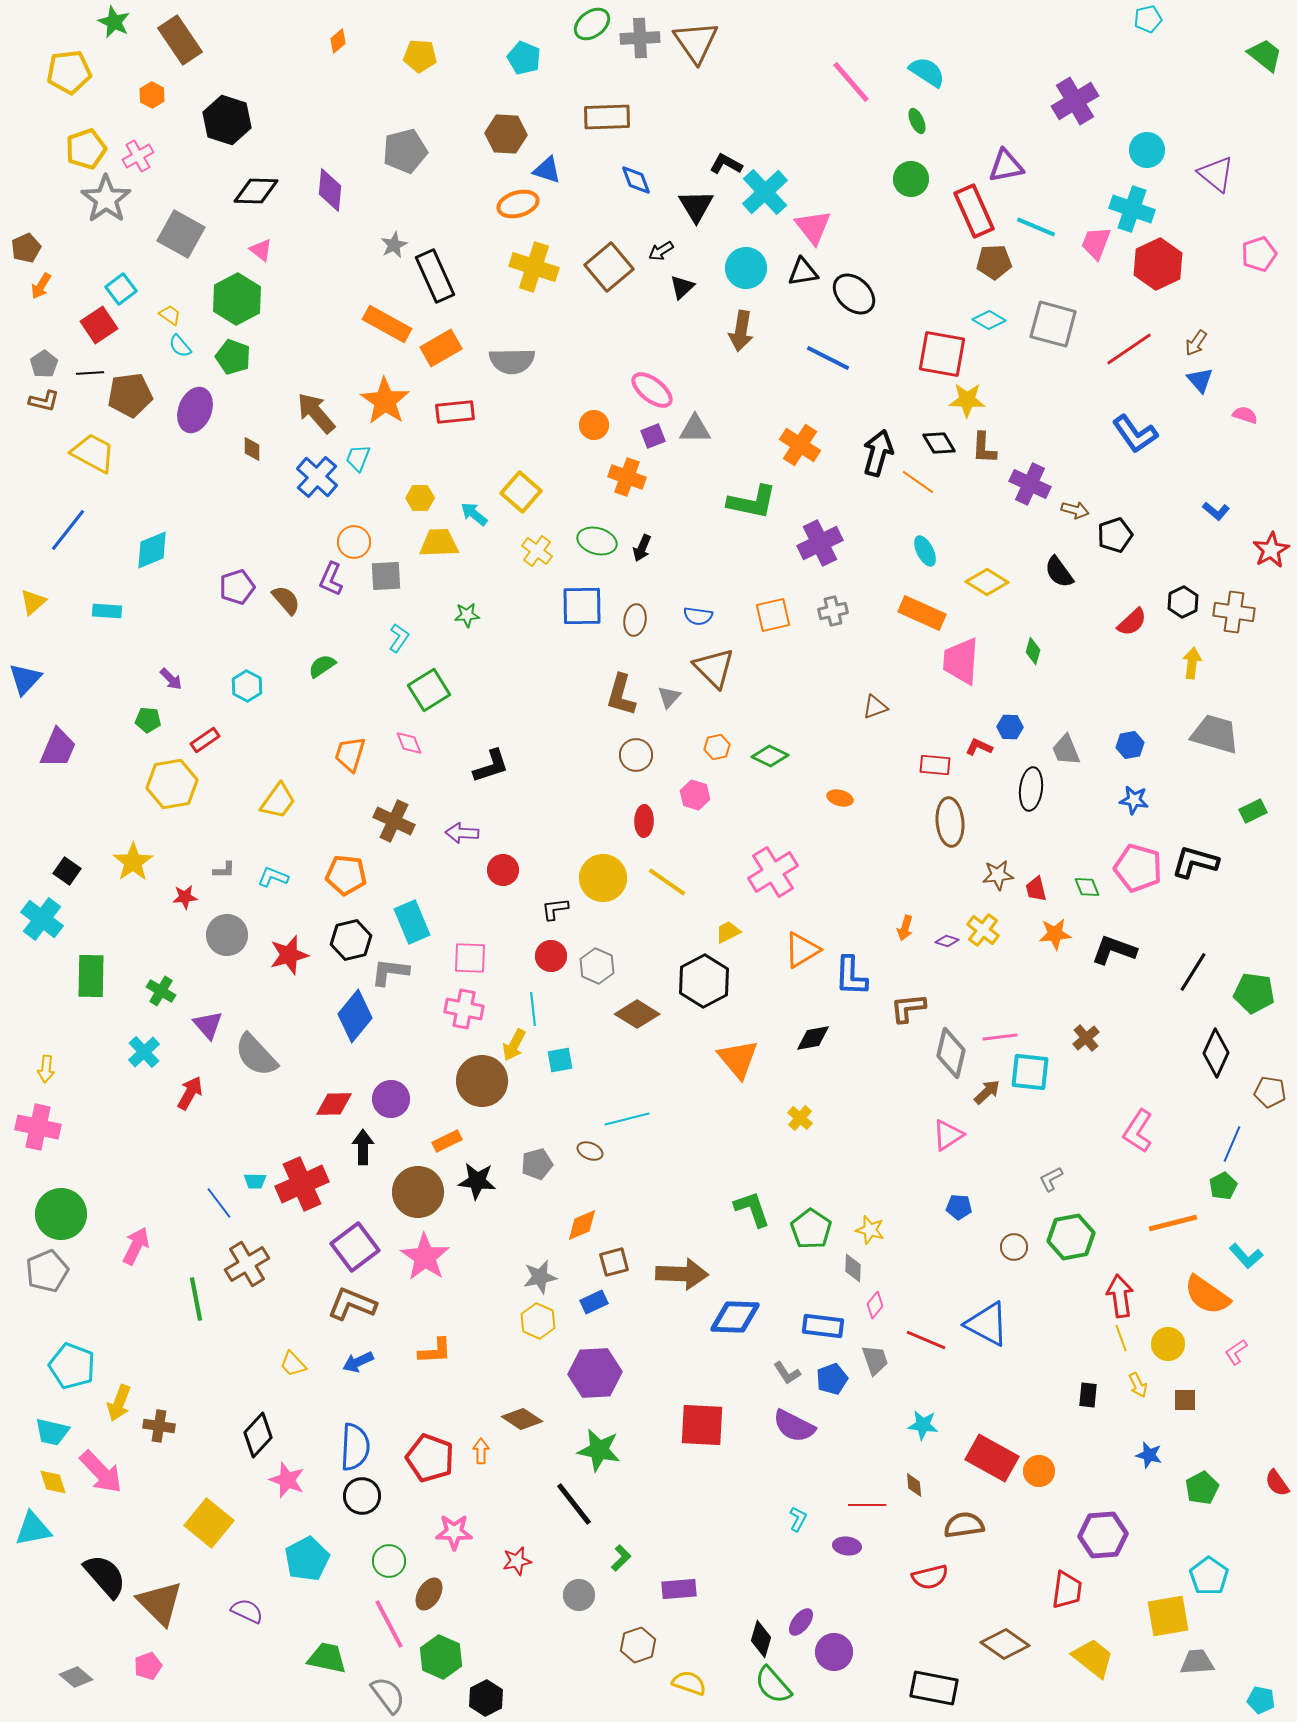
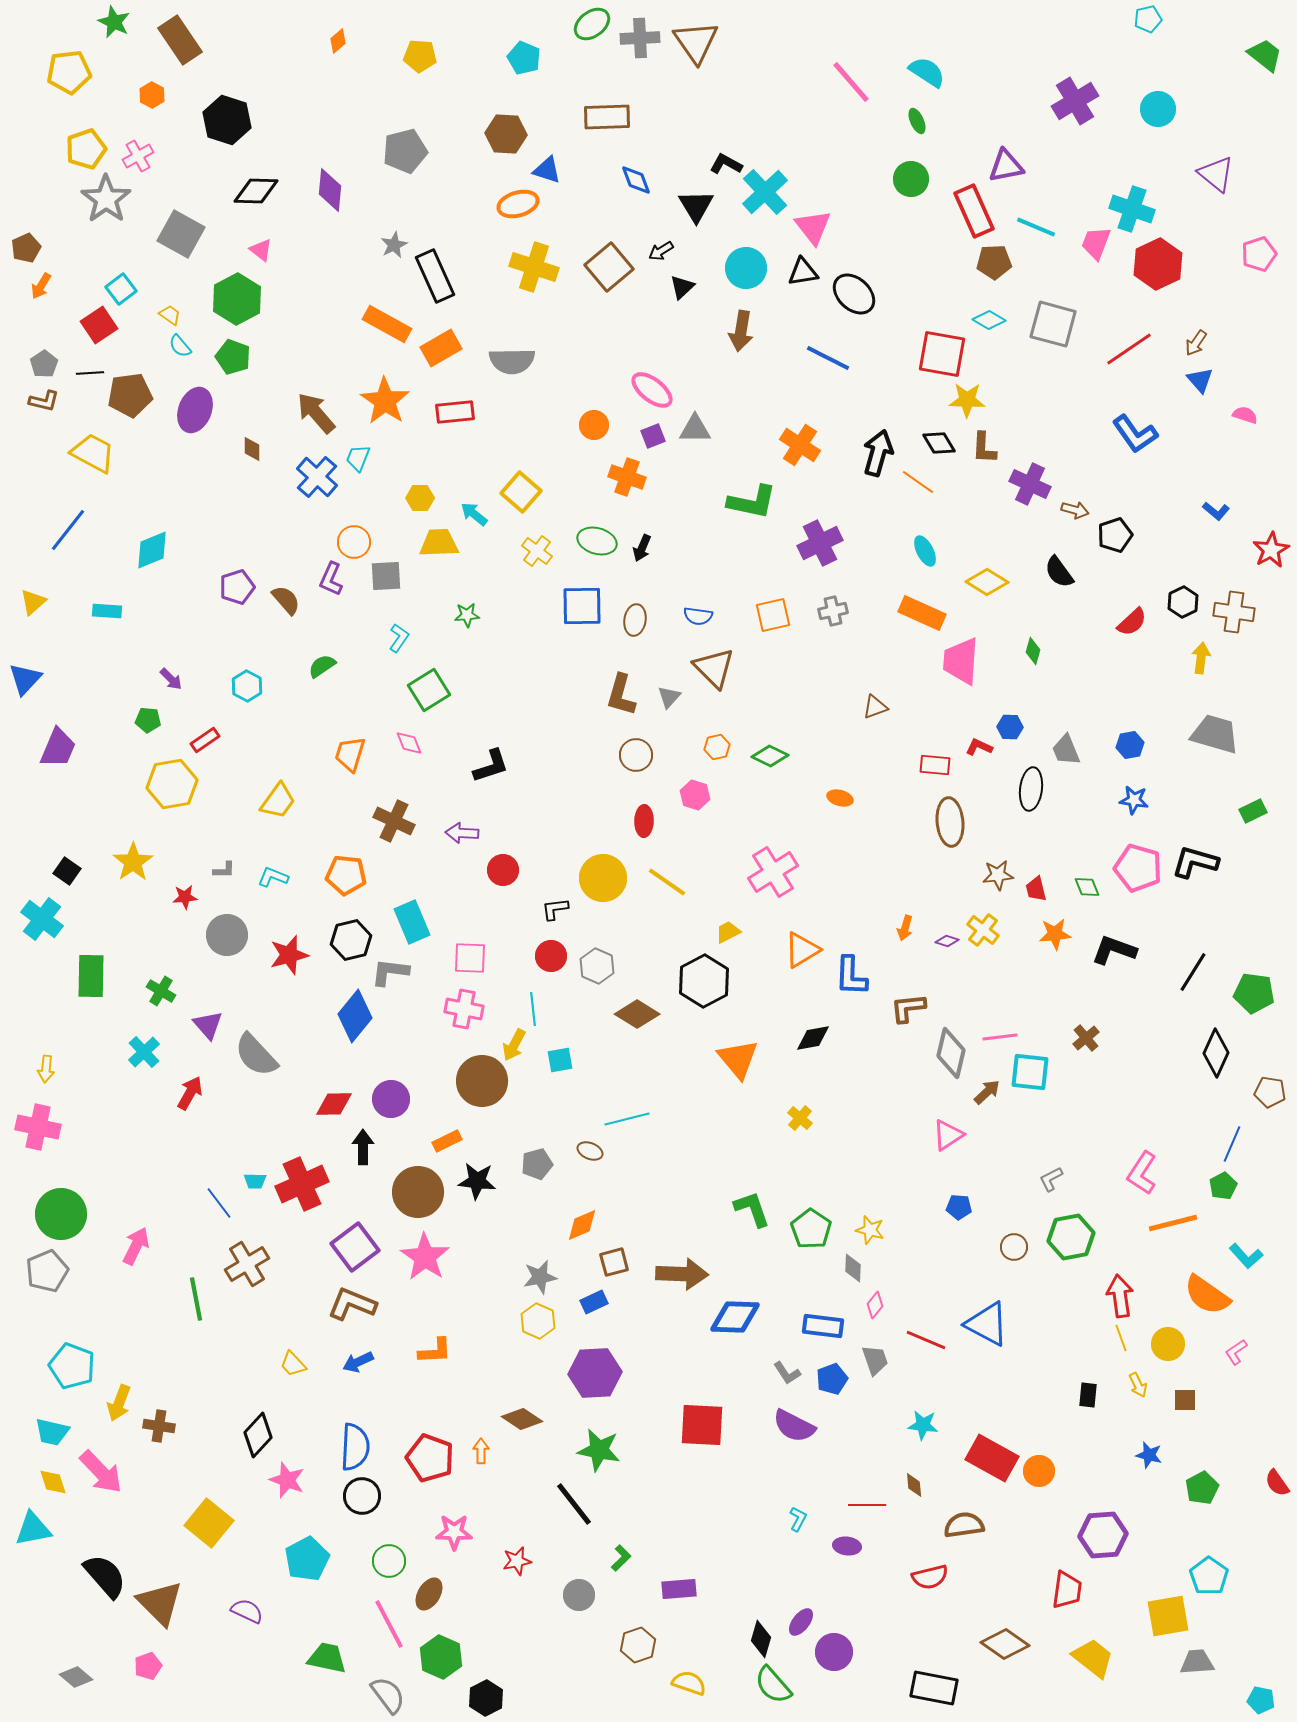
cyan circle at (1147, 150): moved 11 px right, 41 px up
yellow arrow at (1192, 663): moved 9 px right, 5 px up
pink L-shape at (1138, 1131): moved 4 px right, 42 px down
